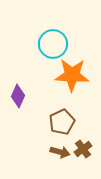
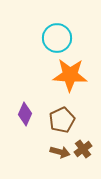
cyan circle: moved 4 px right, 6 px up
orange star: moved 2 px left
purple diamond: moved 7 px right, 18 px down
brown pentagon: moved 2 px up
